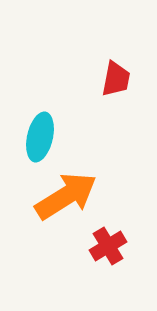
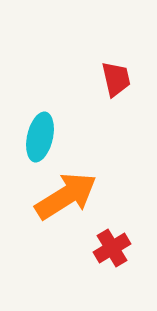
red trapezoid: rotated 24 degrees counterclockwise
red cross: moved 4 px right, 2 px down
